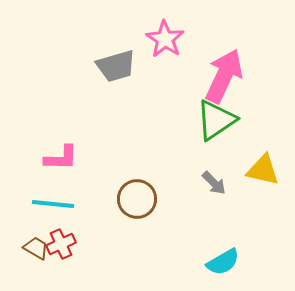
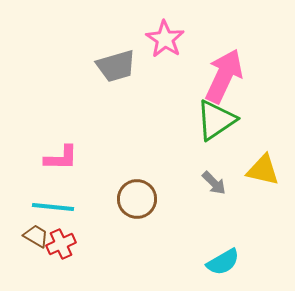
cyan line: moved 3 px down
brown trapezoid: moved 12 px up
